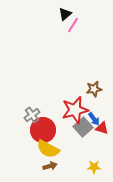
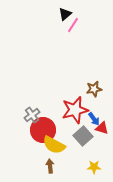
gray square: moved 9 px down
yellow semicircle: moved 6 px right, 4 px up
brown arrow: rotated 80 degrees counterclockwise
